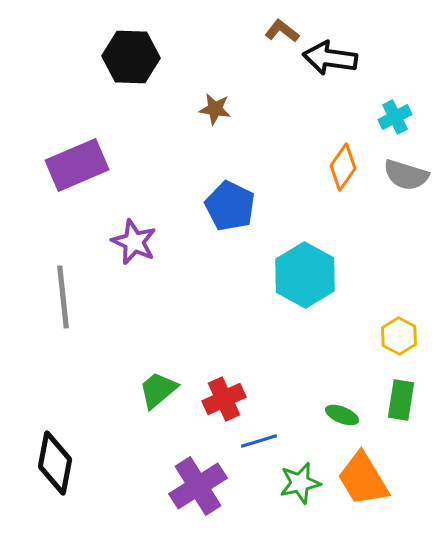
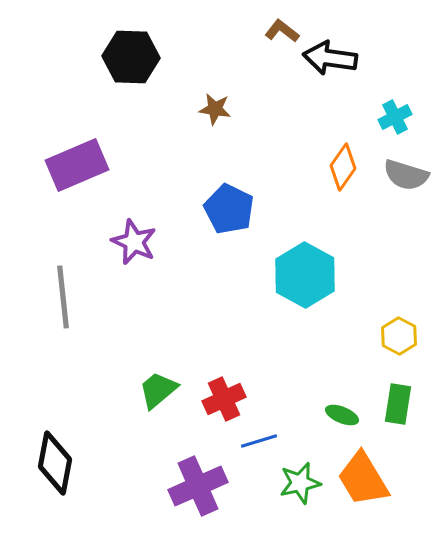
blue pentagon: moved 1 px left, 3 px down
green rectangle: moved 3 px left, 4 px down
purple cross: rotated 8 degrees clockwise
